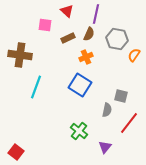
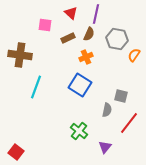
red triangle: moved 4 px right, 2 px down
